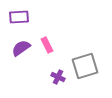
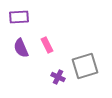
purple semicircle: rotated 78 degrees counterclockwise
